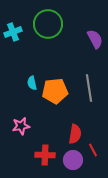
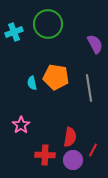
cyan cross: moved 1 px right
purple semicircle: moved 5 px down
orange pentagon: moved 1 px right, 14 px up; rotated 15 degrees clockwise
pink star: moved 1 px up; rotated 24 degrees counterclockwise
red semicircle: moved 5 px left, 3 px down
red line: rotated 56 degrees clockwise
